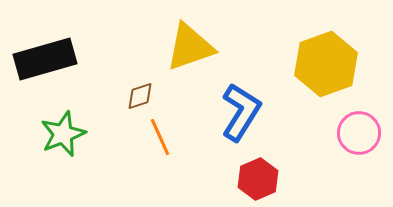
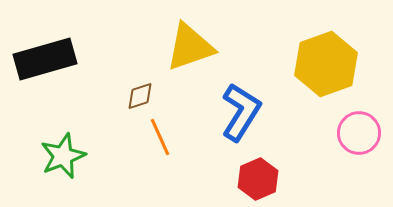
green star: moved 22 px down
